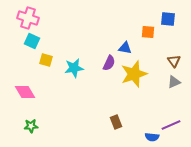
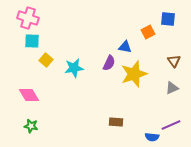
orange square: rotated 32 degrees counterclockwise
cyan square: rotated 21 degrees counterclockwise
blue triangle: moved 1 px up
yellow square: rotated 24 degrees clockwise
gray triangle: moved 2 px left, 6 px down
pink diamond: moved 4 px right, 3 px down
brown rectangle: rotated 64 degrees counterclockwise
green star: rotated 16 degrees clockwise
